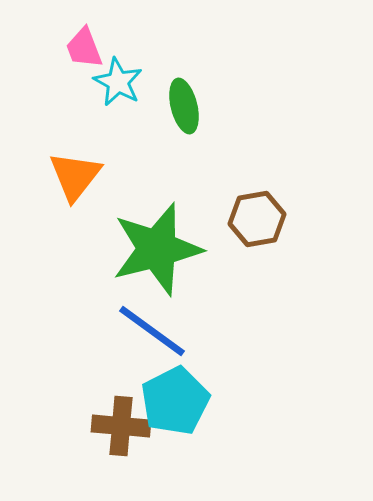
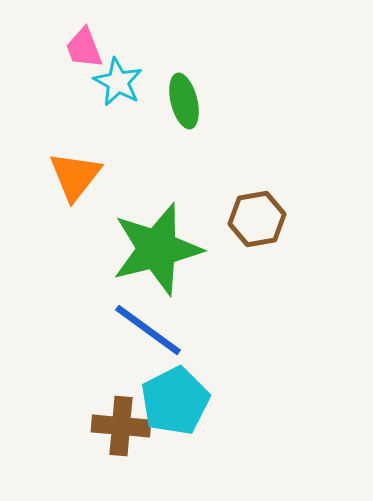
green ellipse: moved 5 px up
blue line: moved 4 px left, 1 px up
